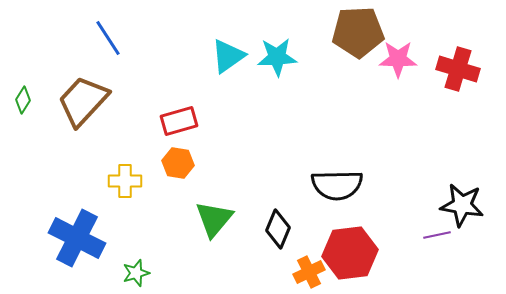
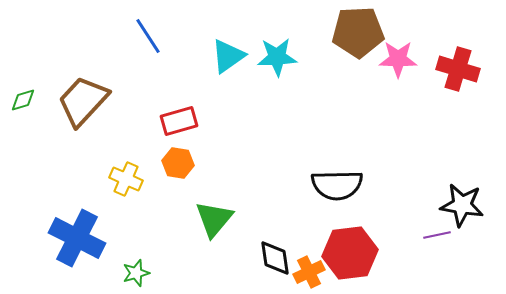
blue line: moved 40 px right, 2 px up
green diamond: rotated 40 degrees clockwise
yellow cross: moved 1 px right, 2 px up; rotated 24 degrees clockwise
black diamond: moved 3 px left, 29 px down; rotated 30 degrees counterclockwise
